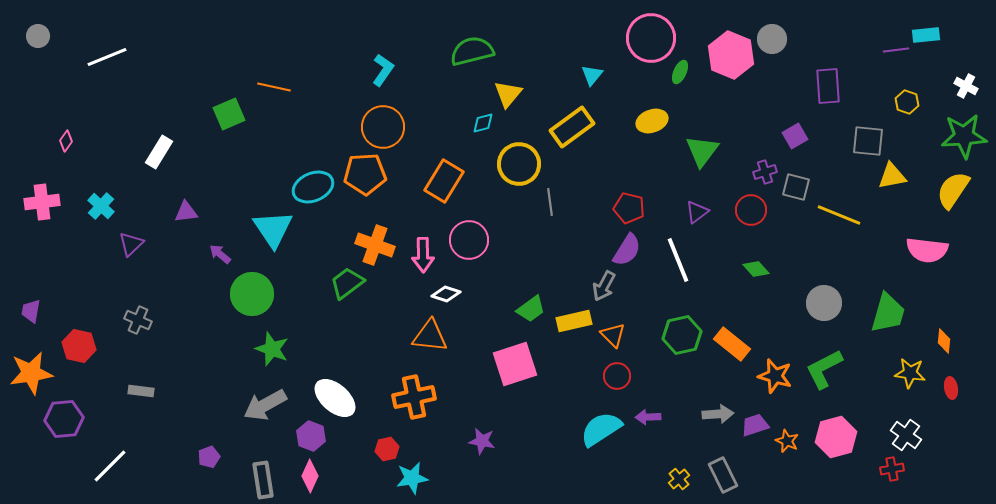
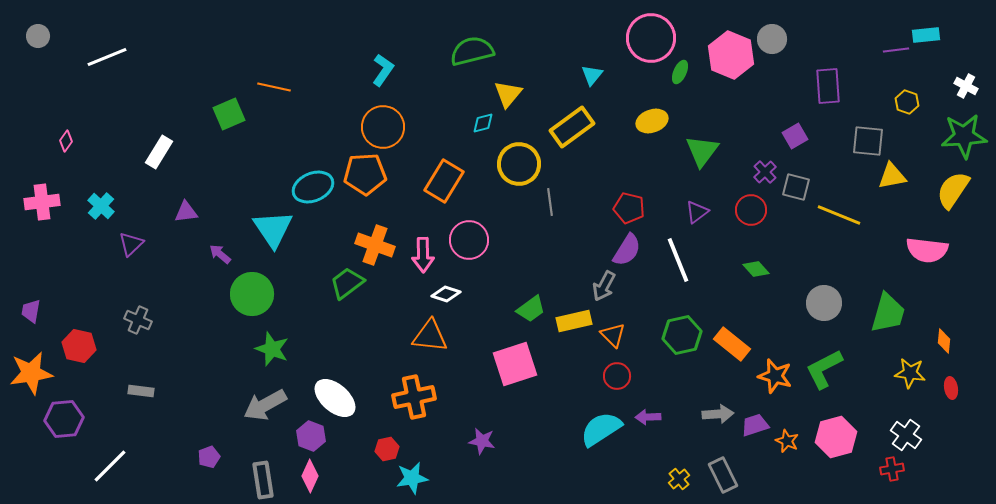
purple cross at (765, 172): rotated 25 degrees counterclockwise
